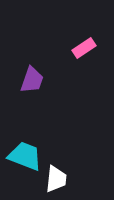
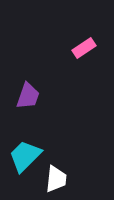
purple trapezoid: moved 4 px left, 16 px down
cyan trapezoid: rotated 66 degrees counterclockwise
